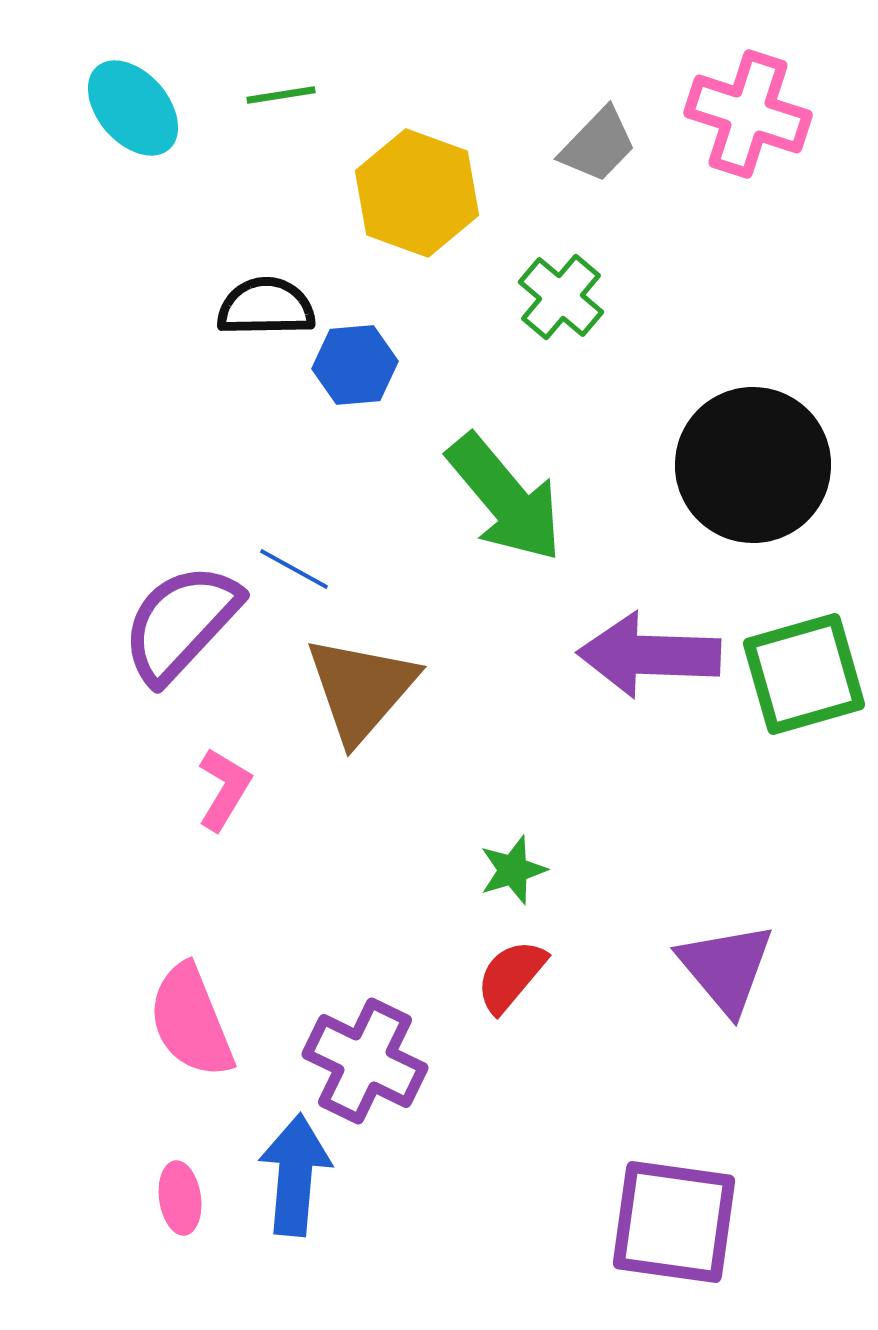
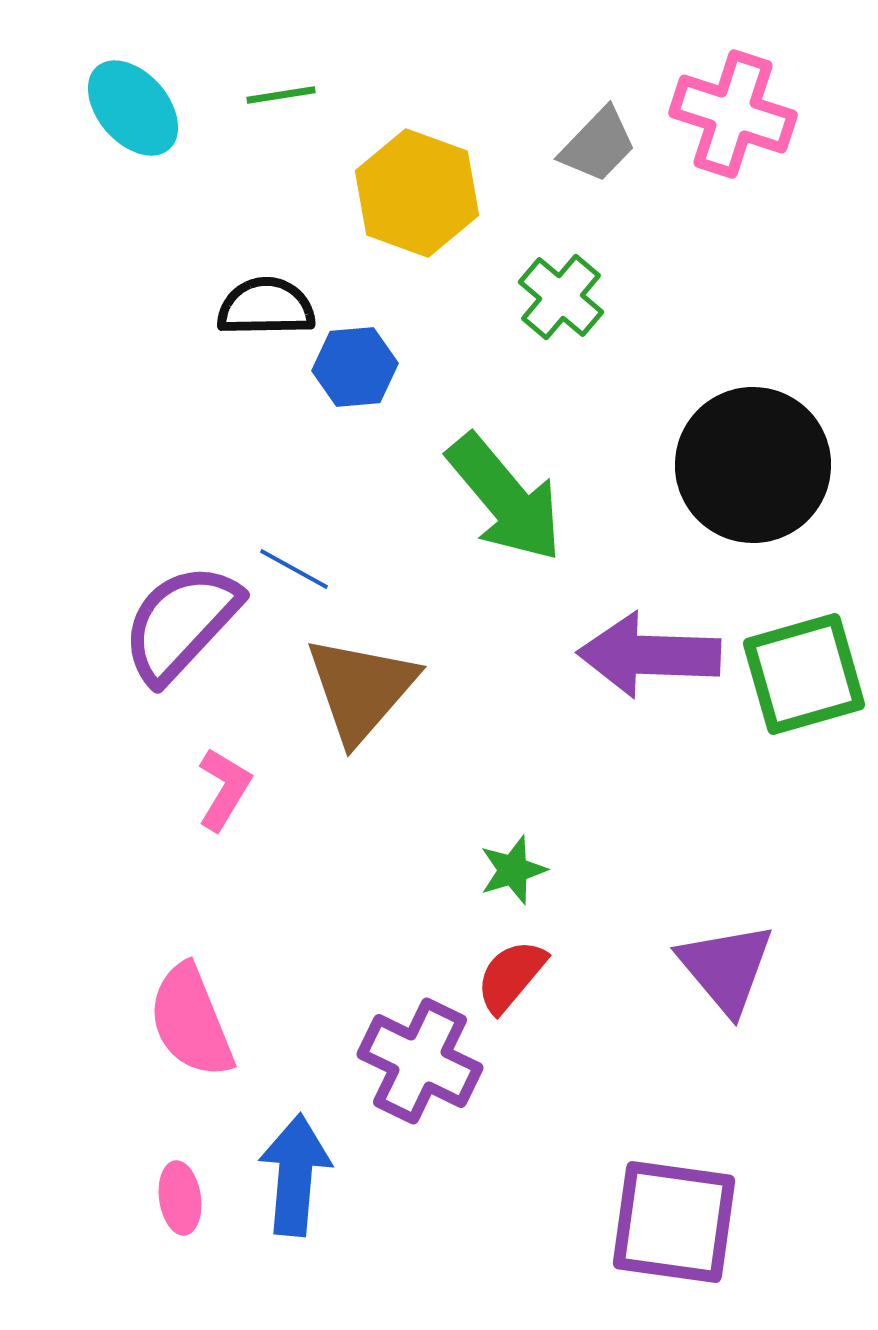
pink cross: moved 15 px left
blue hexagon: moved 2 px down
purple cross: moved 55 px right
